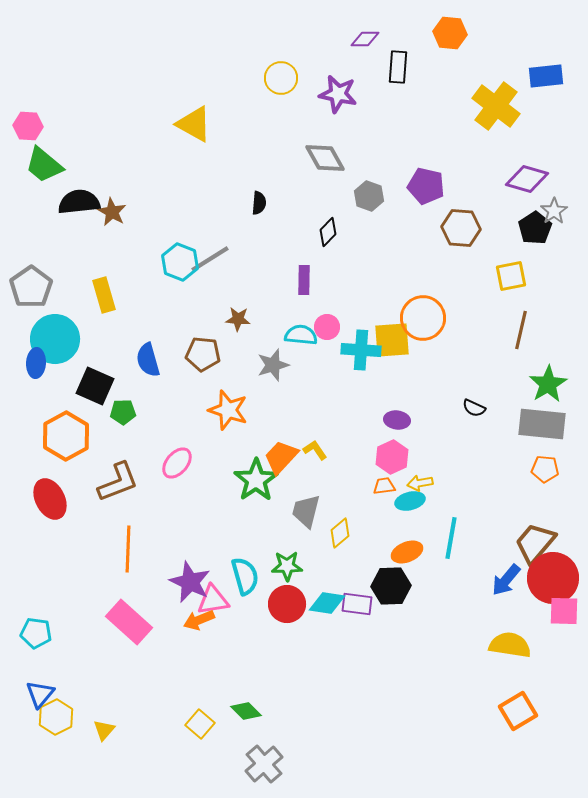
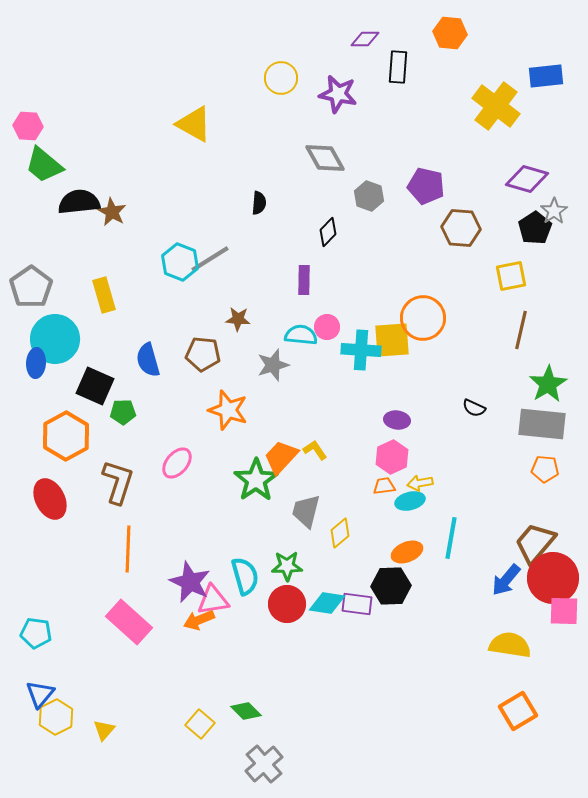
brown L-shape at (118, 482): rotated 51 degrees counterclockwise
